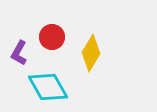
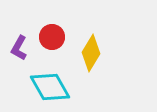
purple L-shape: moved 5 px up
cyan diamond: moved 2 px right
